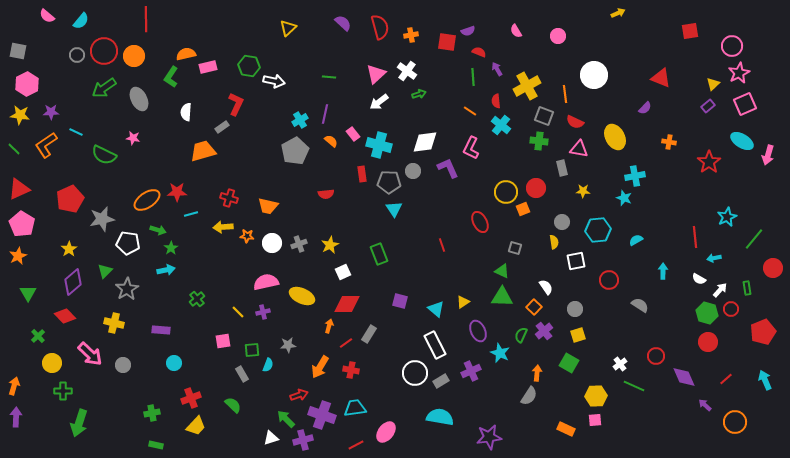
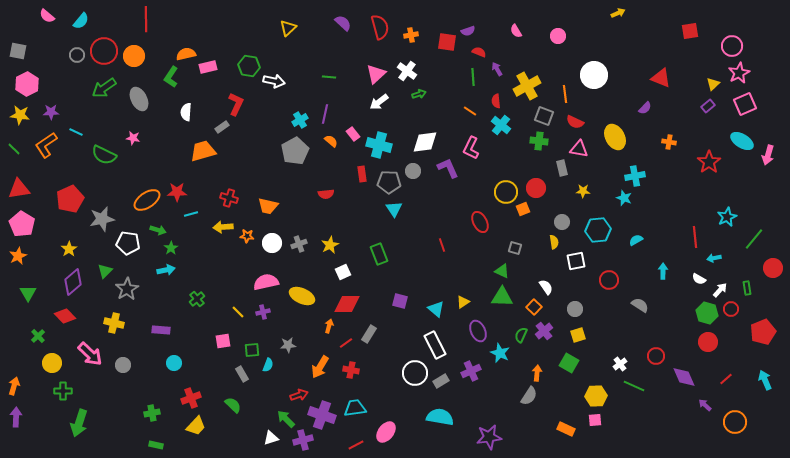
red triangle at (19, 189): rotated 15 degrees clockwise
